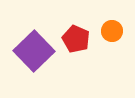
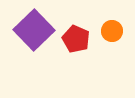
purple square: moved 21 px up
